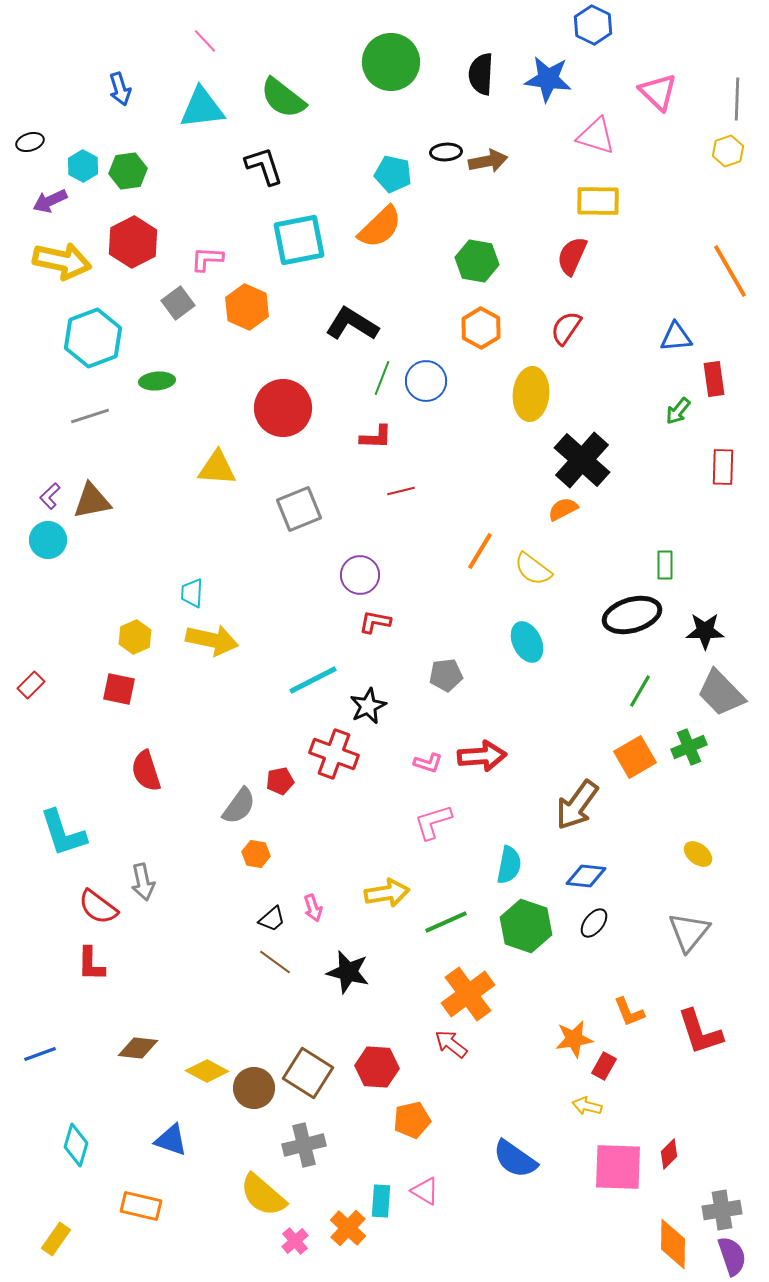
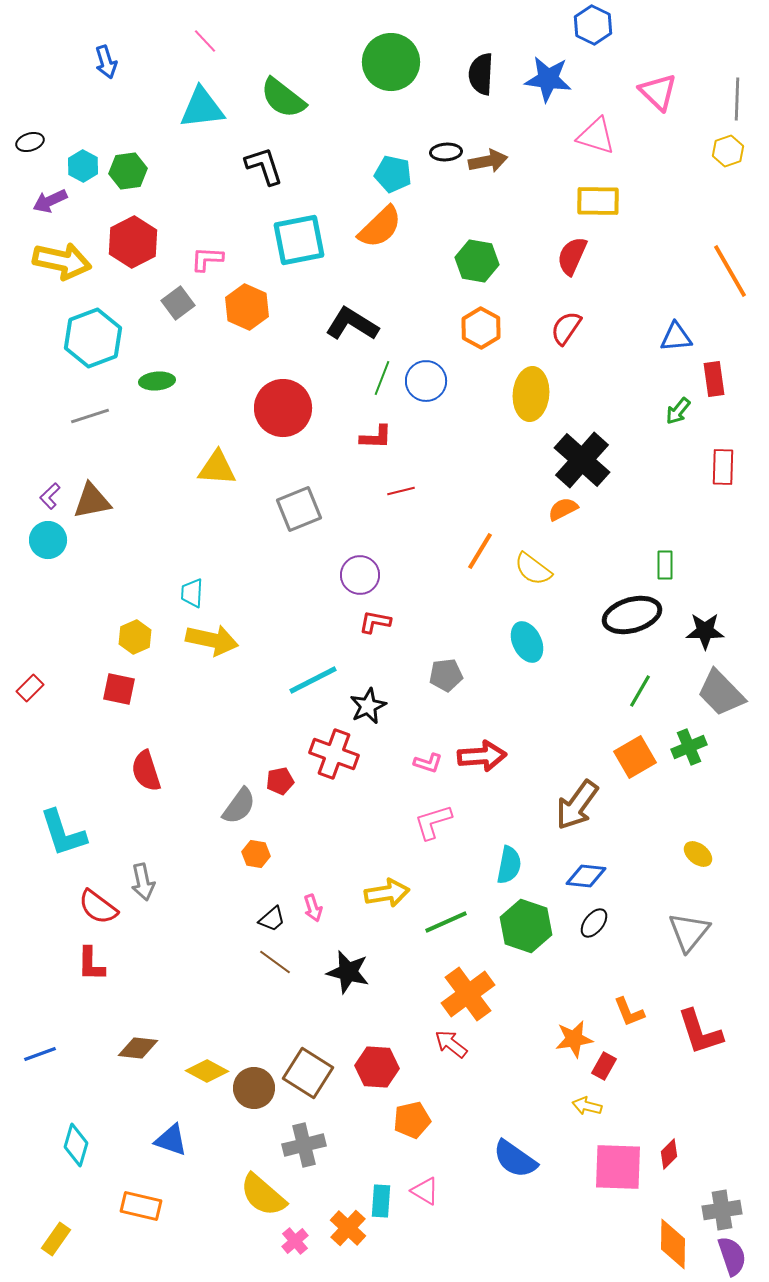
blue arrow at (120, 89): moved 14 px left, 27 px up
red rectangle at (31, 685): moved 1 px left, 3 px down
